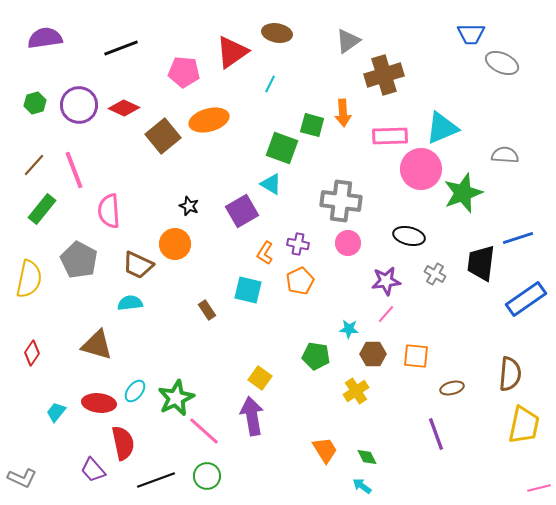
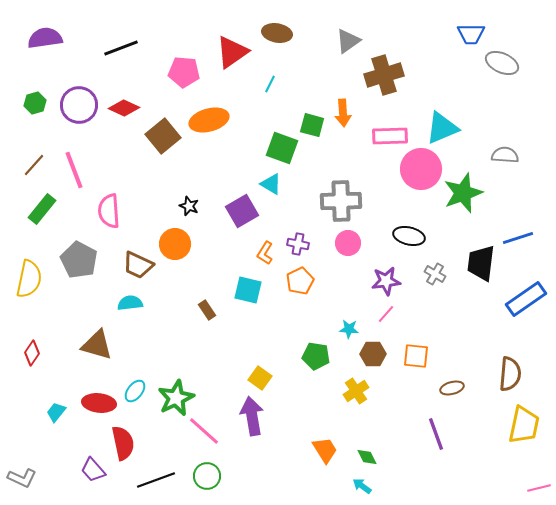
gray cross at (341, 201): rotated 9 degrees counterclockwise
